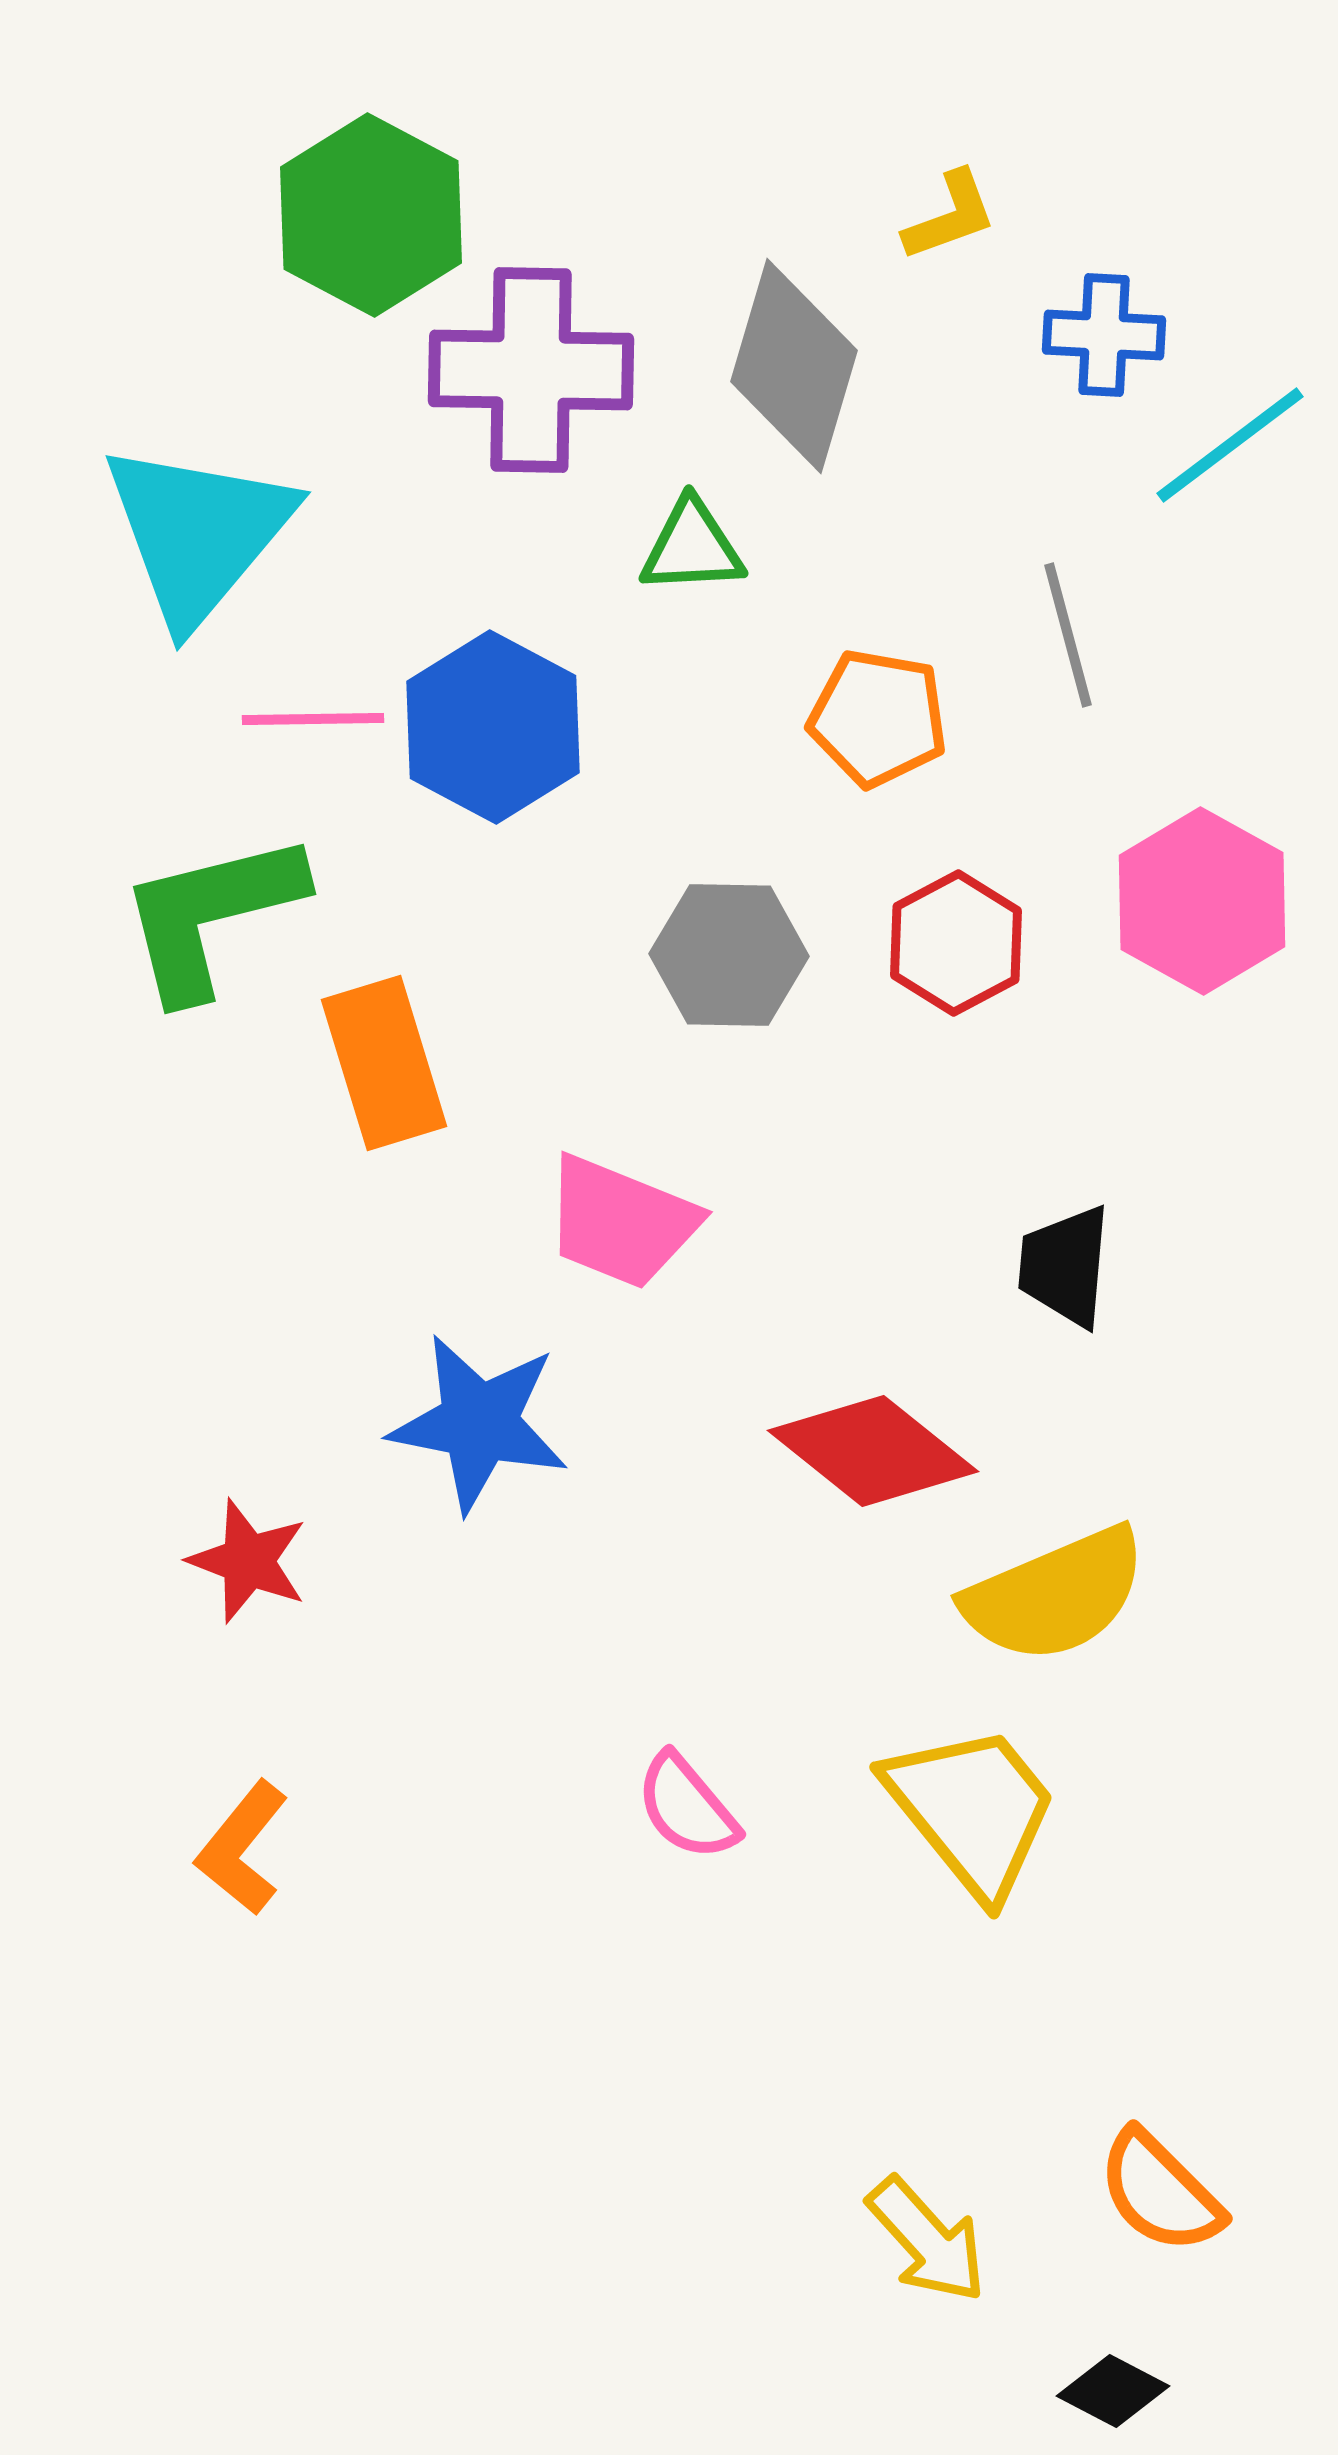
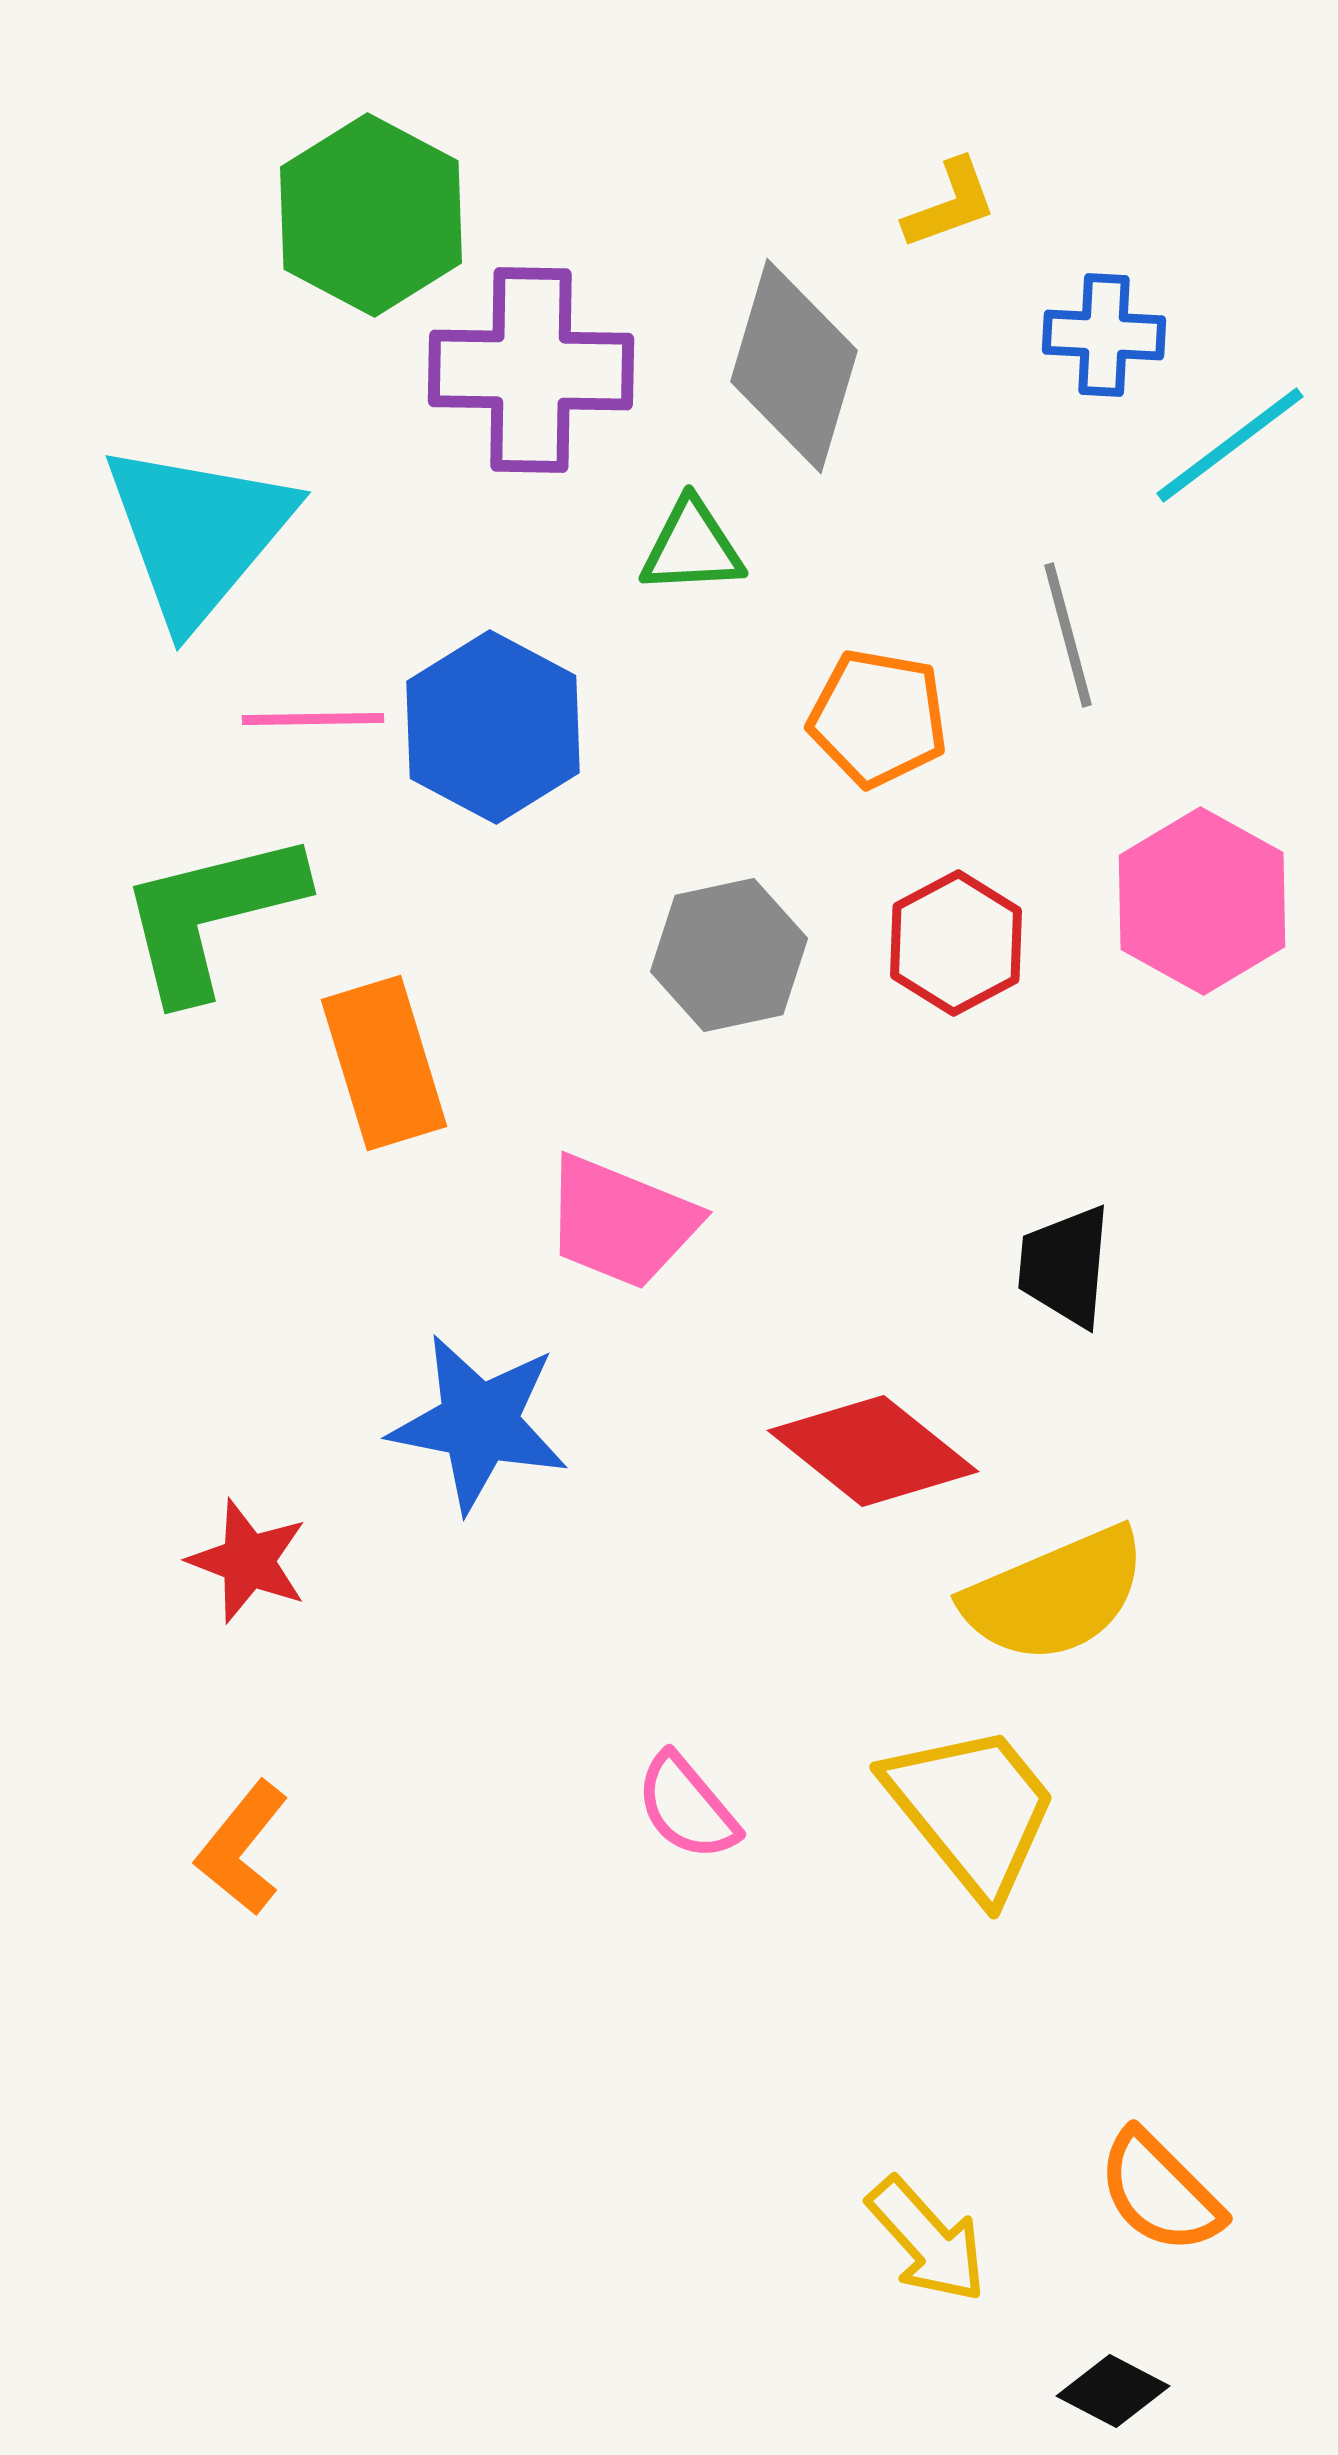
yellow L-shape: moved 12 px up
gray hexagon: rotated 13 degrees counterclockwise
